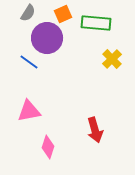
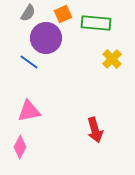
purple circle: moved 1 px left
pink diamond: moved 28 px left; rotated 10 degrees clockwise
